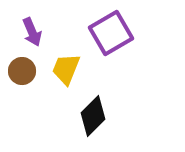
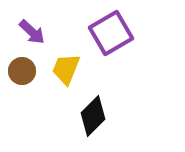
purple arrow: rotated 24 degrees counterclockwise
